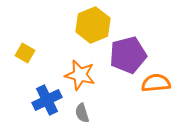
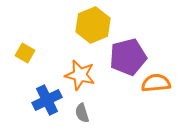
purple pentagon: moved 2 px down
